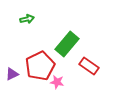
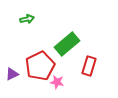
green rectangle: rotated 10 degrees clockwise
red rectangle: rotated 72 degrees clockwise
